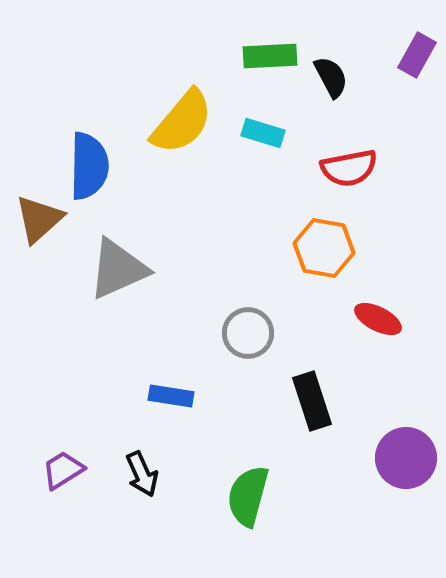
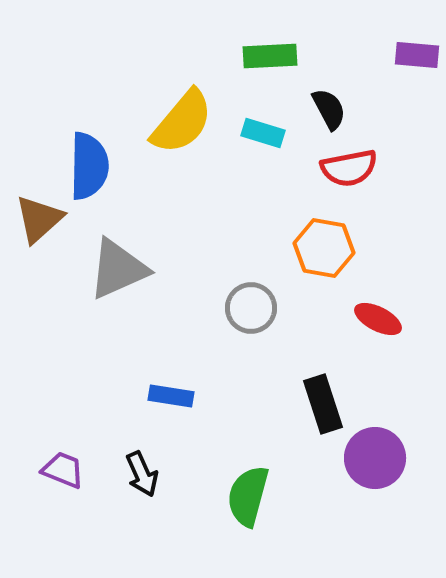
purple rectangle: rotated 66 degrees clockwise
black semicircle: moved 2 px left, 32 px down
gray circle: moved 3 px right, 25 px up
black rectangle: moved 11 px right, 3 px down
purple circle: moved 31 px left
purple trapezoid: rotated 54 degrees clockwise
